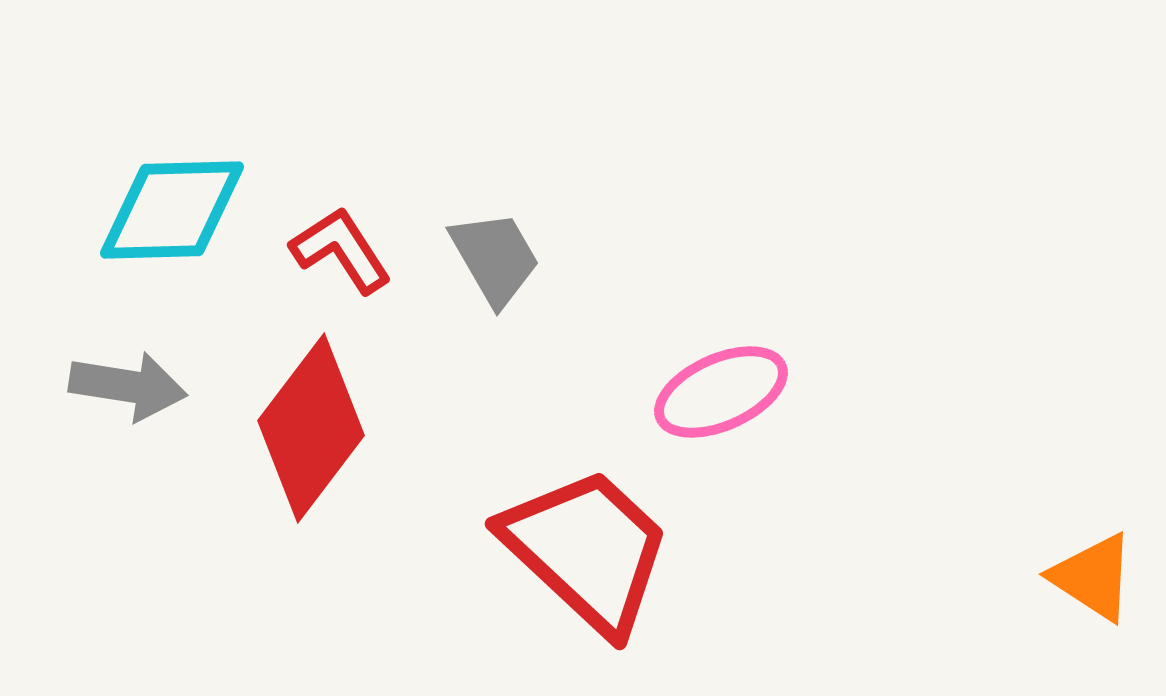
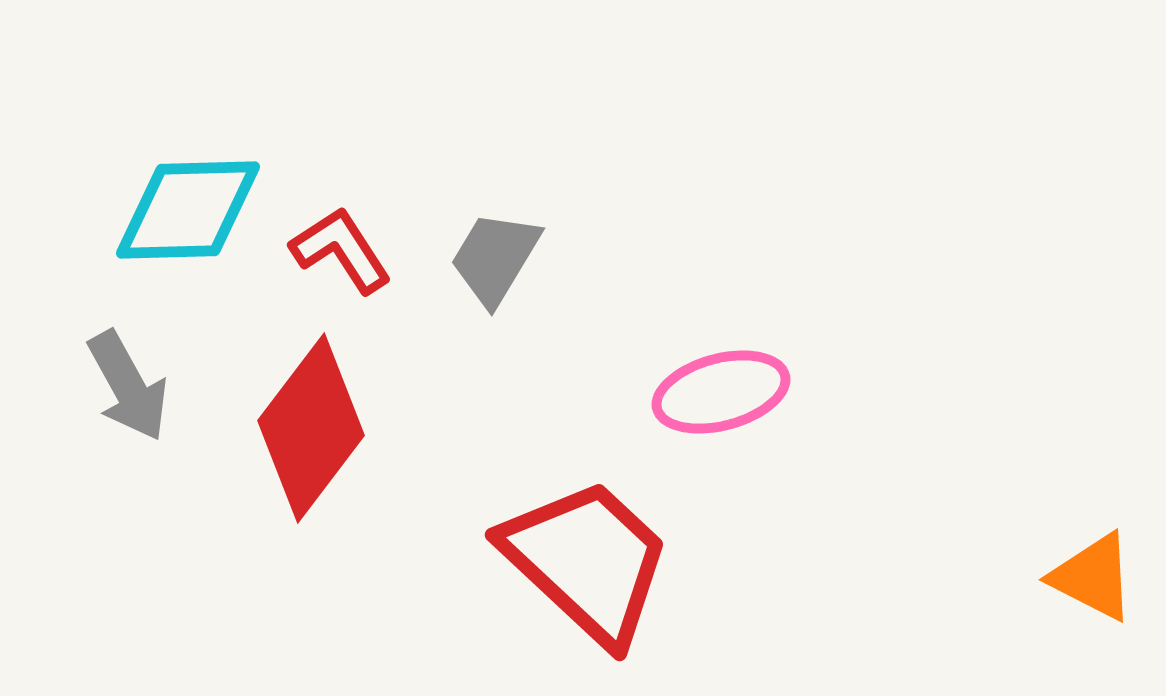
cyan diamond: moved 16 px right
gray trapezoid: rotated 119 degrees counterclockwise
gray arrow: rotated 52 degrees clockwise
pink ellipse: rotated 9 degrees clockwise
red trapezoid: moved 11 px down
orange triangle: rotated 6 degrees counterclockwise
